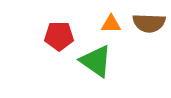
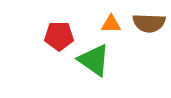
green triangle: moved 2 px left, 1 px up
